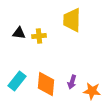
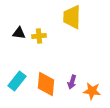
yellow trapezoid: moved 3 px up
